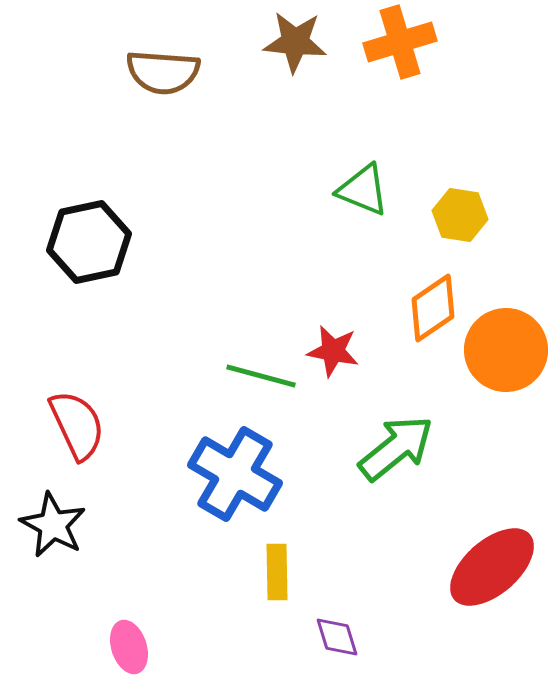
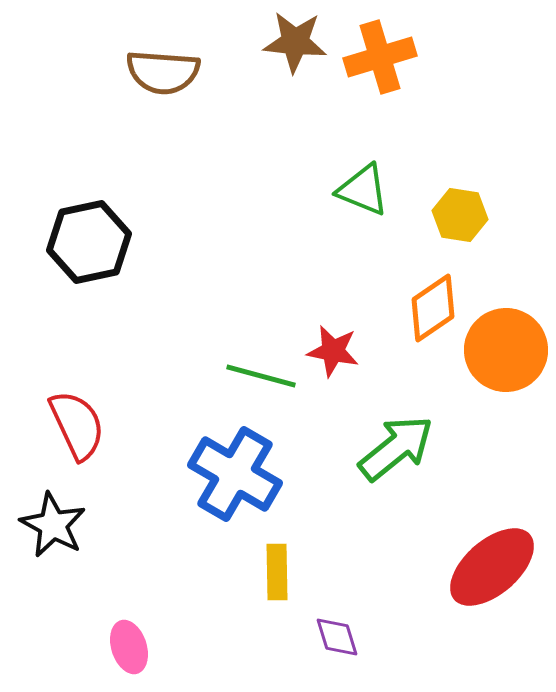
orange cross: moved 20 px left, 15 px down
